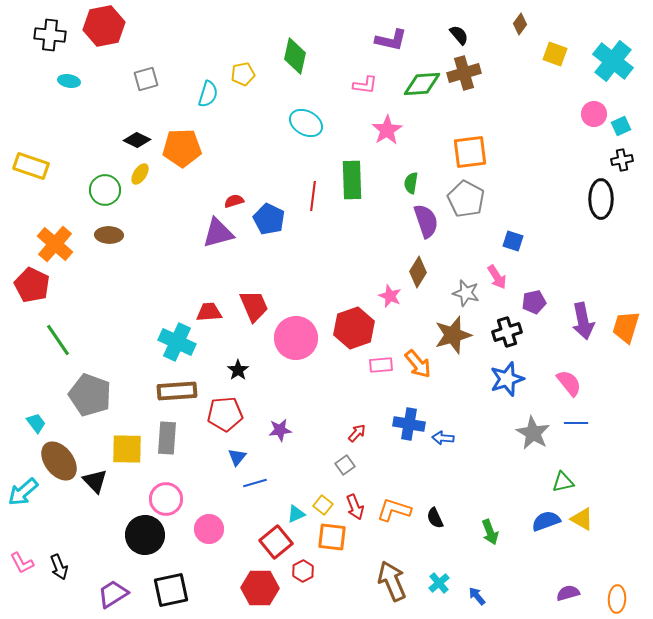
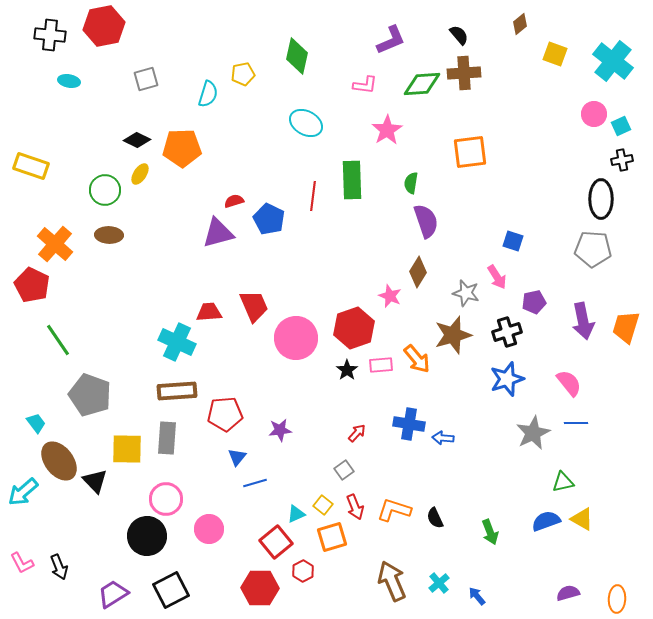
brown diamond at (520, 24): rotated 15 degrees clockwise
purple L-shape at (391, 40): rotated 36 degrees counterclockwise
green diamond at (295, 56): moved 2 px right
brown cross at (464, 73): rotated 12 degrees clockwise
gray pentagon at (466, 199): moved 127 px right, 50 px down; rotated 24 degrees counterclockwise
orange arrow at (418, 364): moved 1 px left, 5 px up
black star at (238, 370): moved 109 px right
gray star at (533, 433): rotated 16 degrees clockwise
gray square at (345, 465): moved 1 px left, 5 px down
black circle at (145, 535): moved 2 px right, 1 px down
orange square at (332, 537): rotated 24 degrees counterclockwise
black square at (171, 590): rotated 15 degrees counterclockwise
